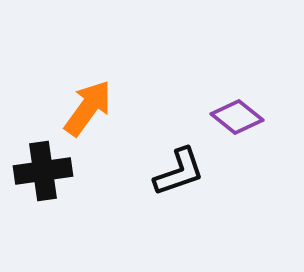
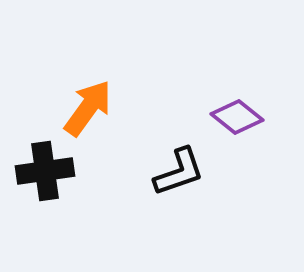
black cross: moved 2 px right
